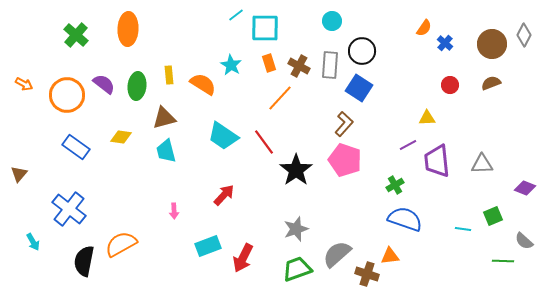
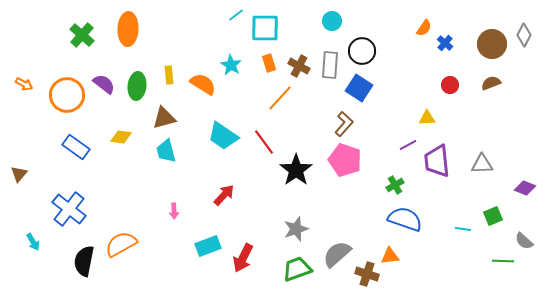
green cross at (76, 35): moved 6 px right
